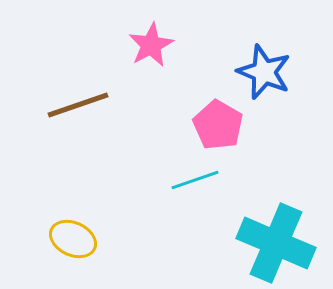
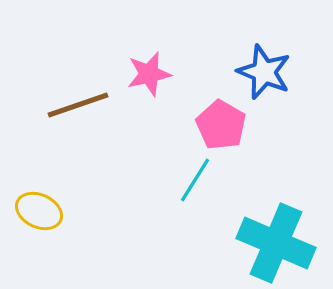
pink star: moved 2 px left, 29 px down; rotated 15 degrees clockwise
pink pentagon: moved 3 px right
cyan line: rotated 39 degrees counterclockwise
yellow ellipse: moved 34 px left, 28 px up
